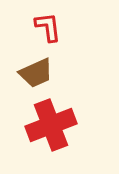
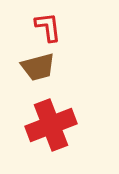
brown trapezoid: moved 2 px right, 6 px up; rotated 9 degrees clockwise
